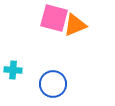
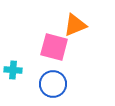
pink square: moved 29 px down
